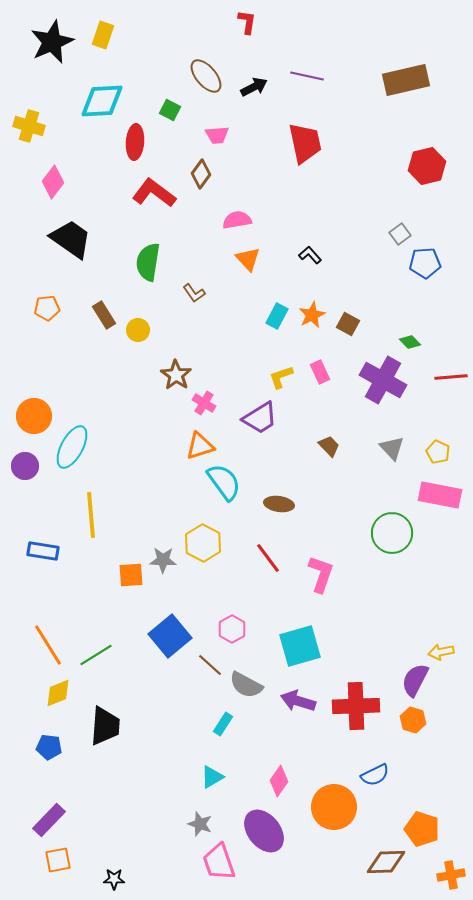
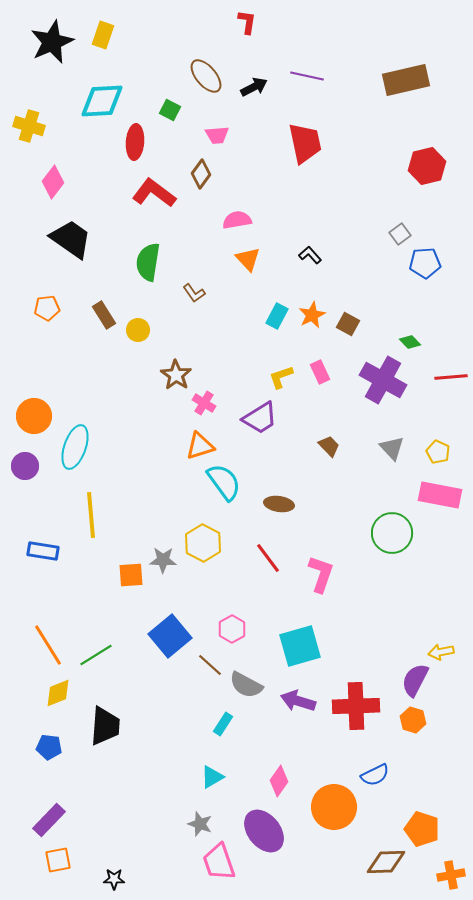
cyan ellipse at (72, 447): moved 3 px right; rotated 9 degrees counterclockwise
